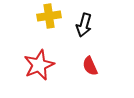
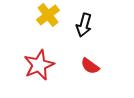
yellow cross: moved 1 px left, 1 px up; rotated 30 degrees counterclockwise
red semicircle: rotated 30 degrees counterclockwise
